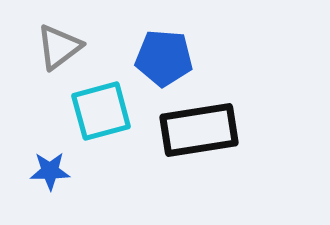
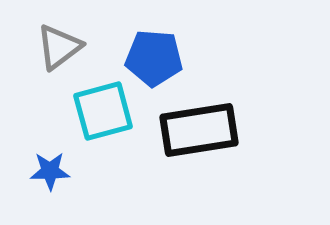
blue pentagon: moved 10 px left
cyan square: moved 2 px right
